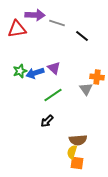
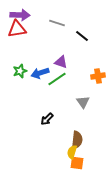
purple arrow: moved 15 px left
purple triangle: moved 7 px right, 6 px up; rotated 24 degrees counterclockwise
blue arrow: moved 5 px right
orange cross: moved 1 px right, 1 px up; rotated 16 degrees counterclockwise
gray triangle: moved 3 px left, 13 px down
green line: moved 4 px right, 16 px up
black arrow: moved 2 px up
brown semicircle: moved 1 px left; rotated 78 degrees counterclockwise
